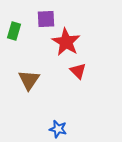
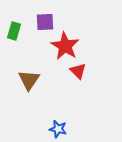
purple square: moved 1 px left, 3 px down
red star: moved 1 px left, 4 px down
